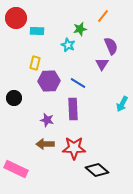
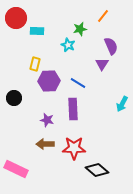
yellow rectangle: moved 1 px down
